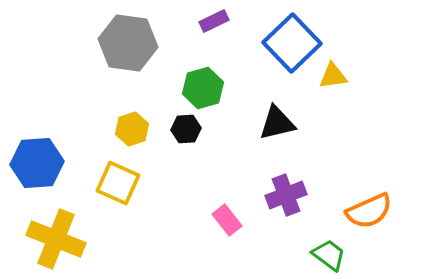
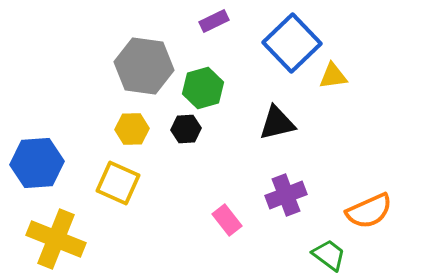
gray hexagon: moved 16 px right, 23 px down
yellow hexagon: rotated 16 degrees clockwise
